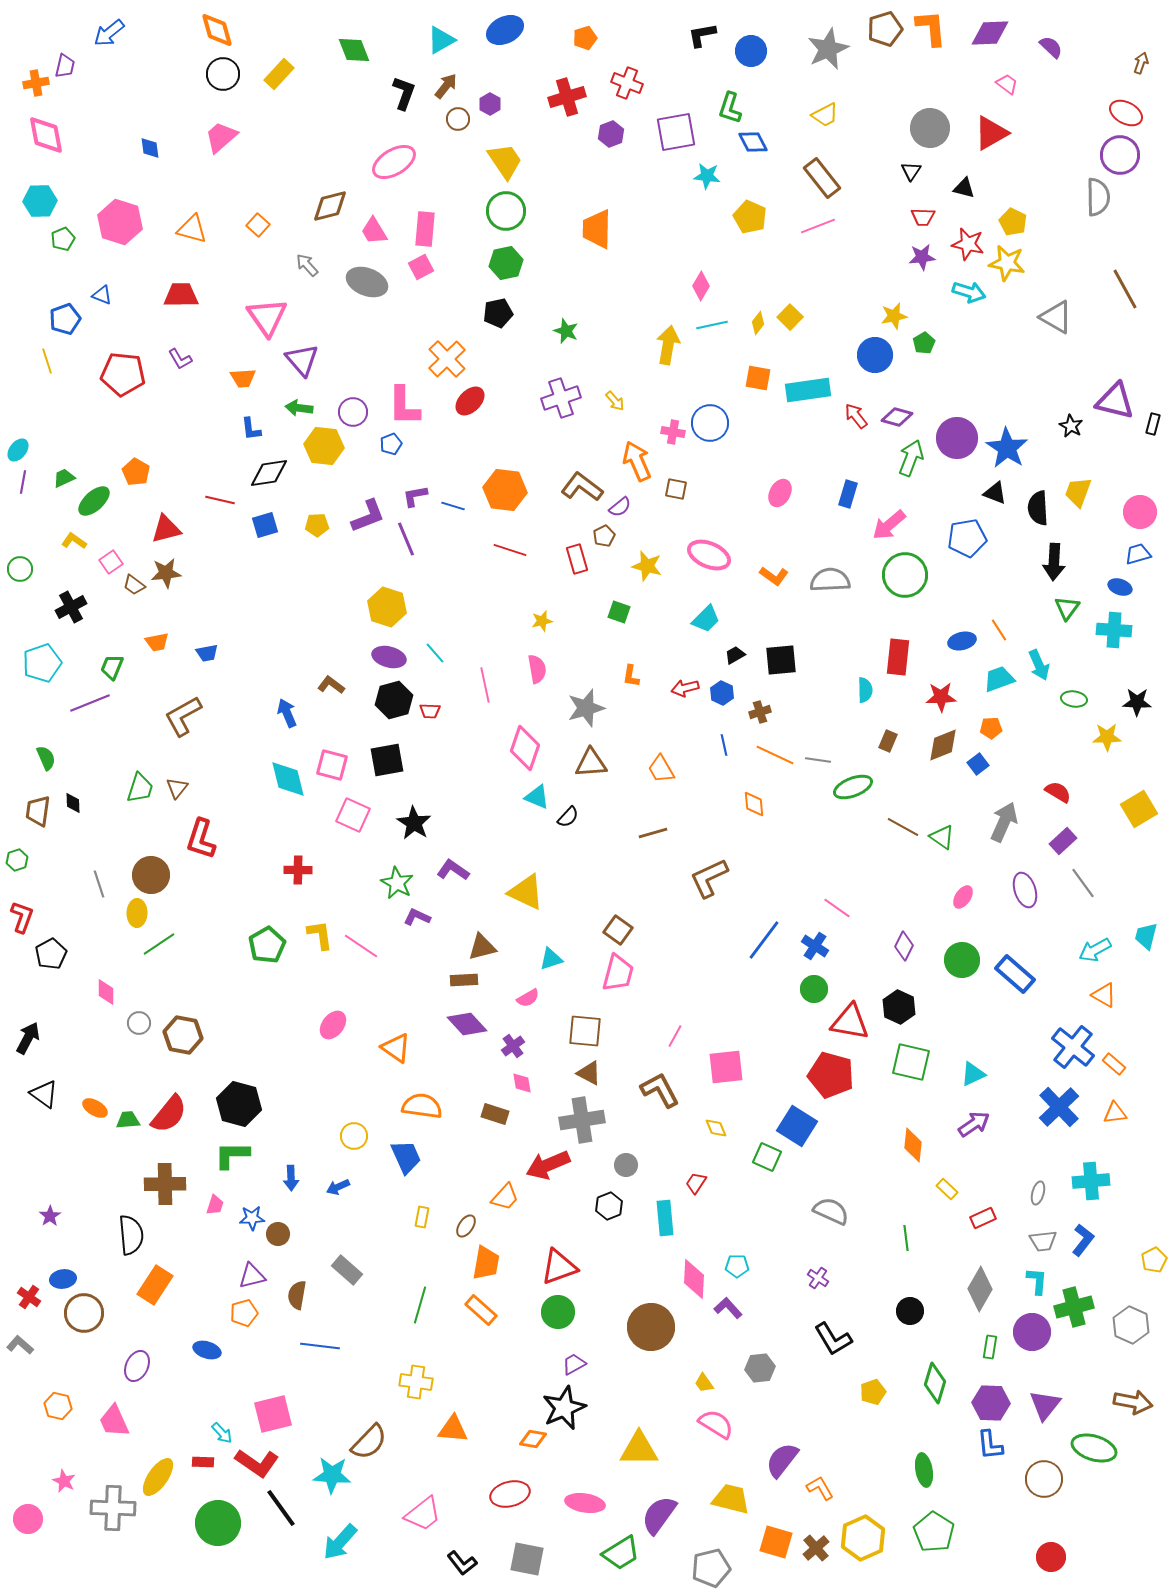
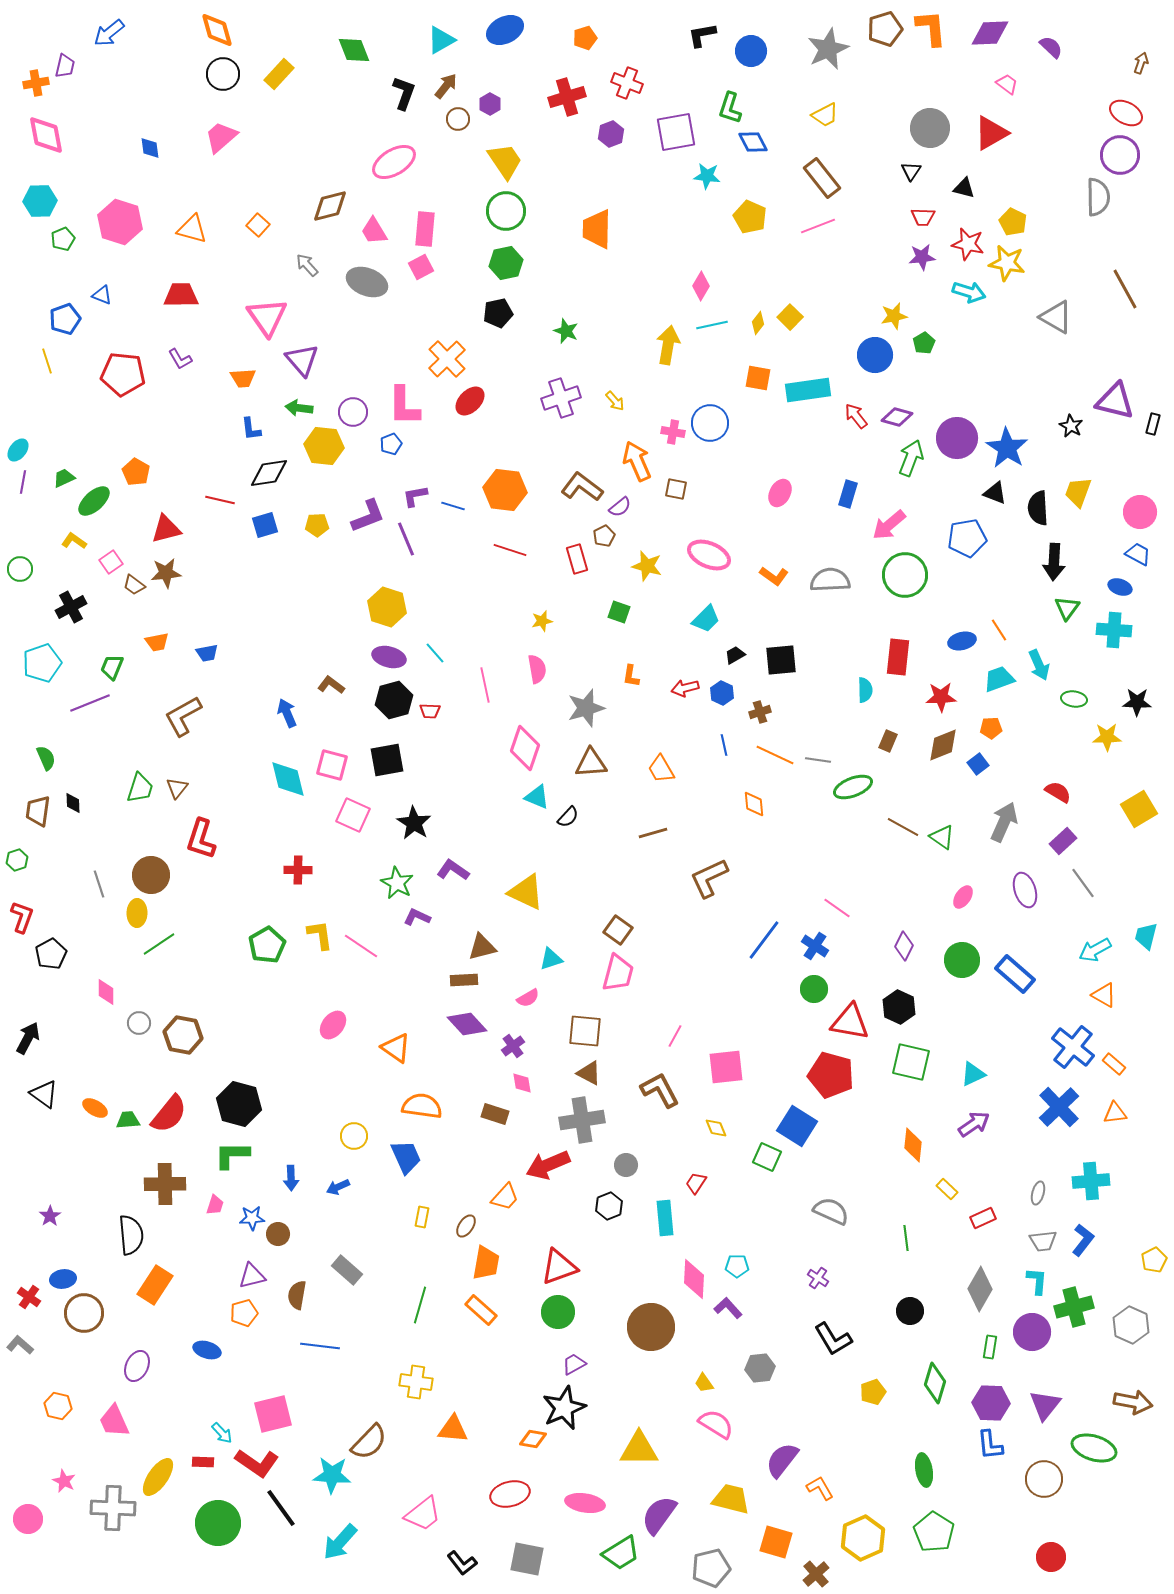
blue trapezoid at (1138, 554): rotated 44 degrees clockwise
brown cross at (816, 1548): moved 26 px down
